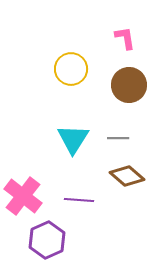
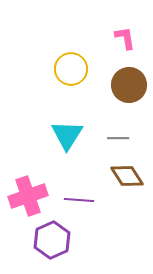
cyan triangle: moved 6 px left, 4 px up
brown diamond: rotated 16 degrees clockwise
pink cross: moved 5 px right; rotated 33 degrees clockwise
purple hexagon: moved 5 px right
